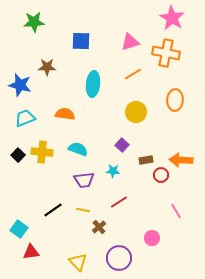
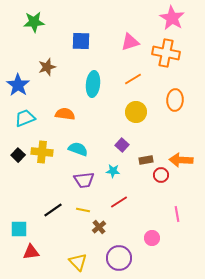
brown star: rotated 18 degrees counterclockwise
orange line: moved 5 px down
blue star: moved 2 px left; rotated 20 degrees clockwise
pink line: moved 1 px right, 3 px down; rotated 21 degrees clockwise
cyan square: rotated 36 degrees counterclockwise
